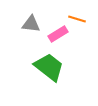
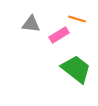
pink rectangle: moved 1 px right, 1 px down
green trapezoid: moved 27 px right, 2 px down
